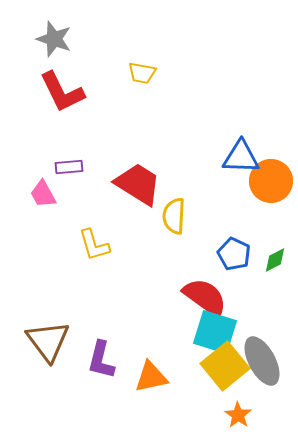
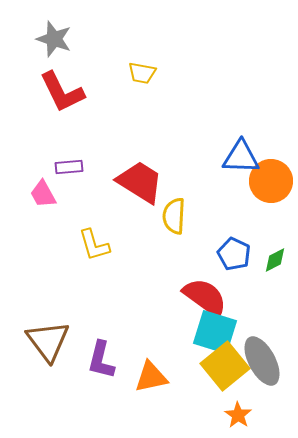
red trapezoid: moved 2 px right, 2 px up
